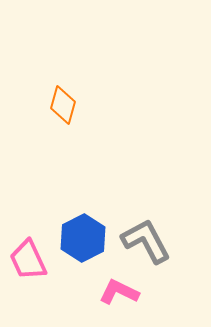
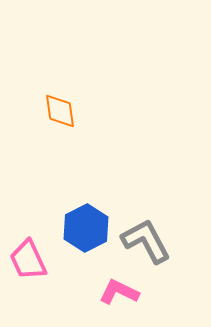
orange diamond: moved 3 px left, 6 px down; rotated 24 degrees counterclockwise
blue hexagon: moved 3 px right, 10 px up
